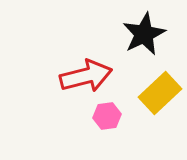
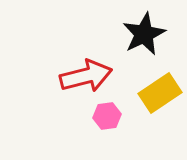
yellow rectangle: rotated 9 degrees clockwise
